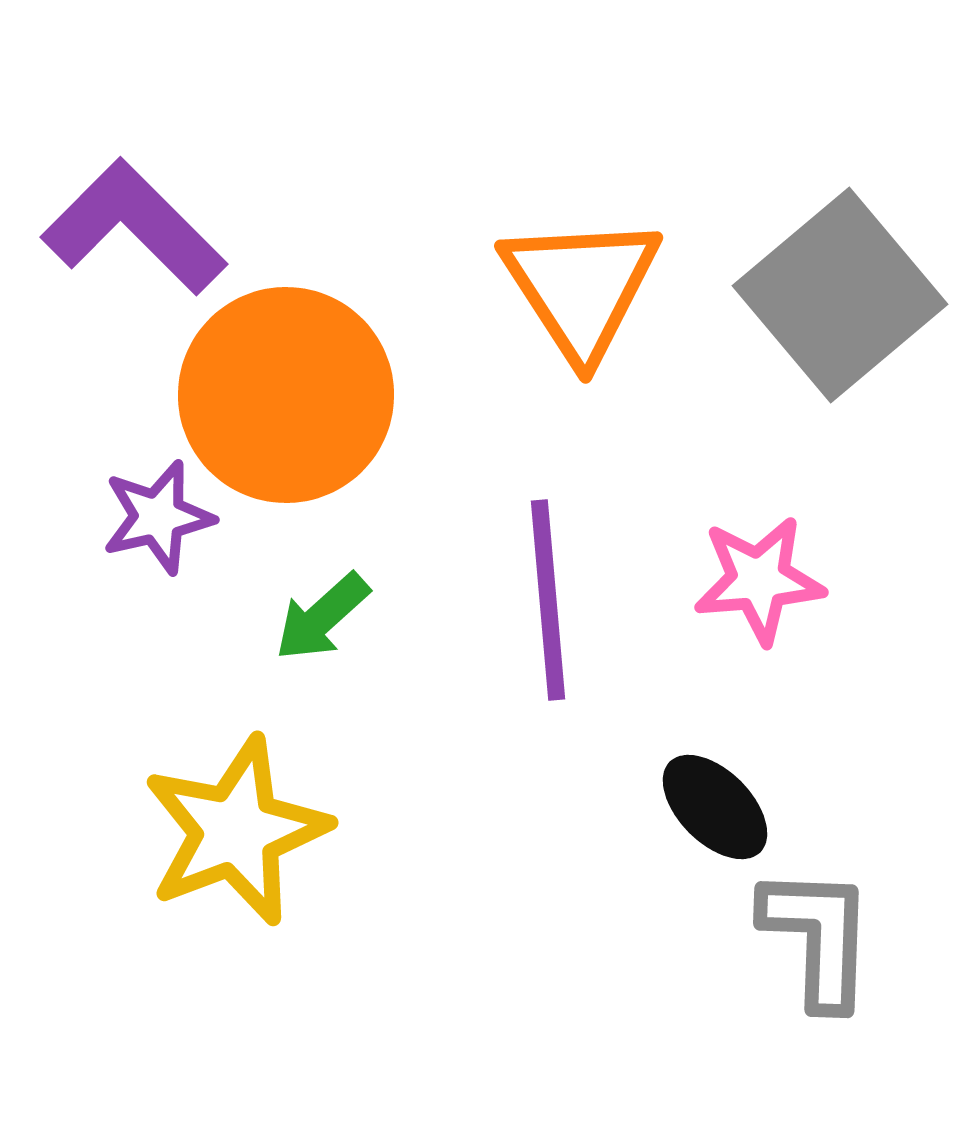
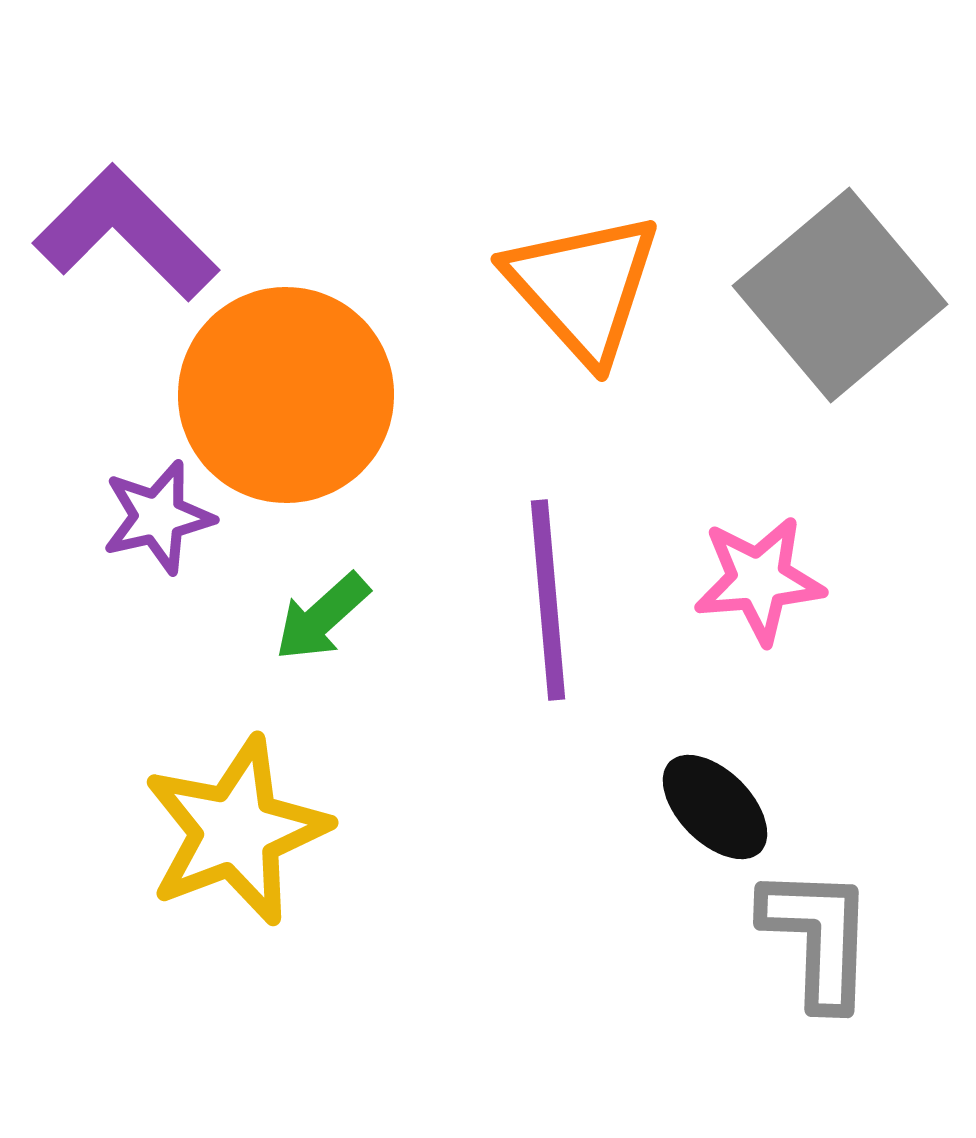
purple L-shape: moved 8 px left, 6 px down
orange triangle: moved 2 px right; rotated 9 degrees counterclockwise
